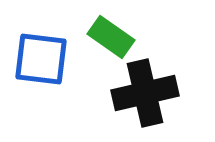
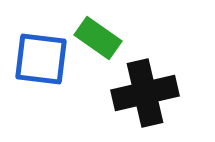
green rectangle: moved 13 px left, 1 px down
